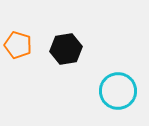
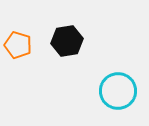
black hexagon: moved 1 px right, 8 px up
